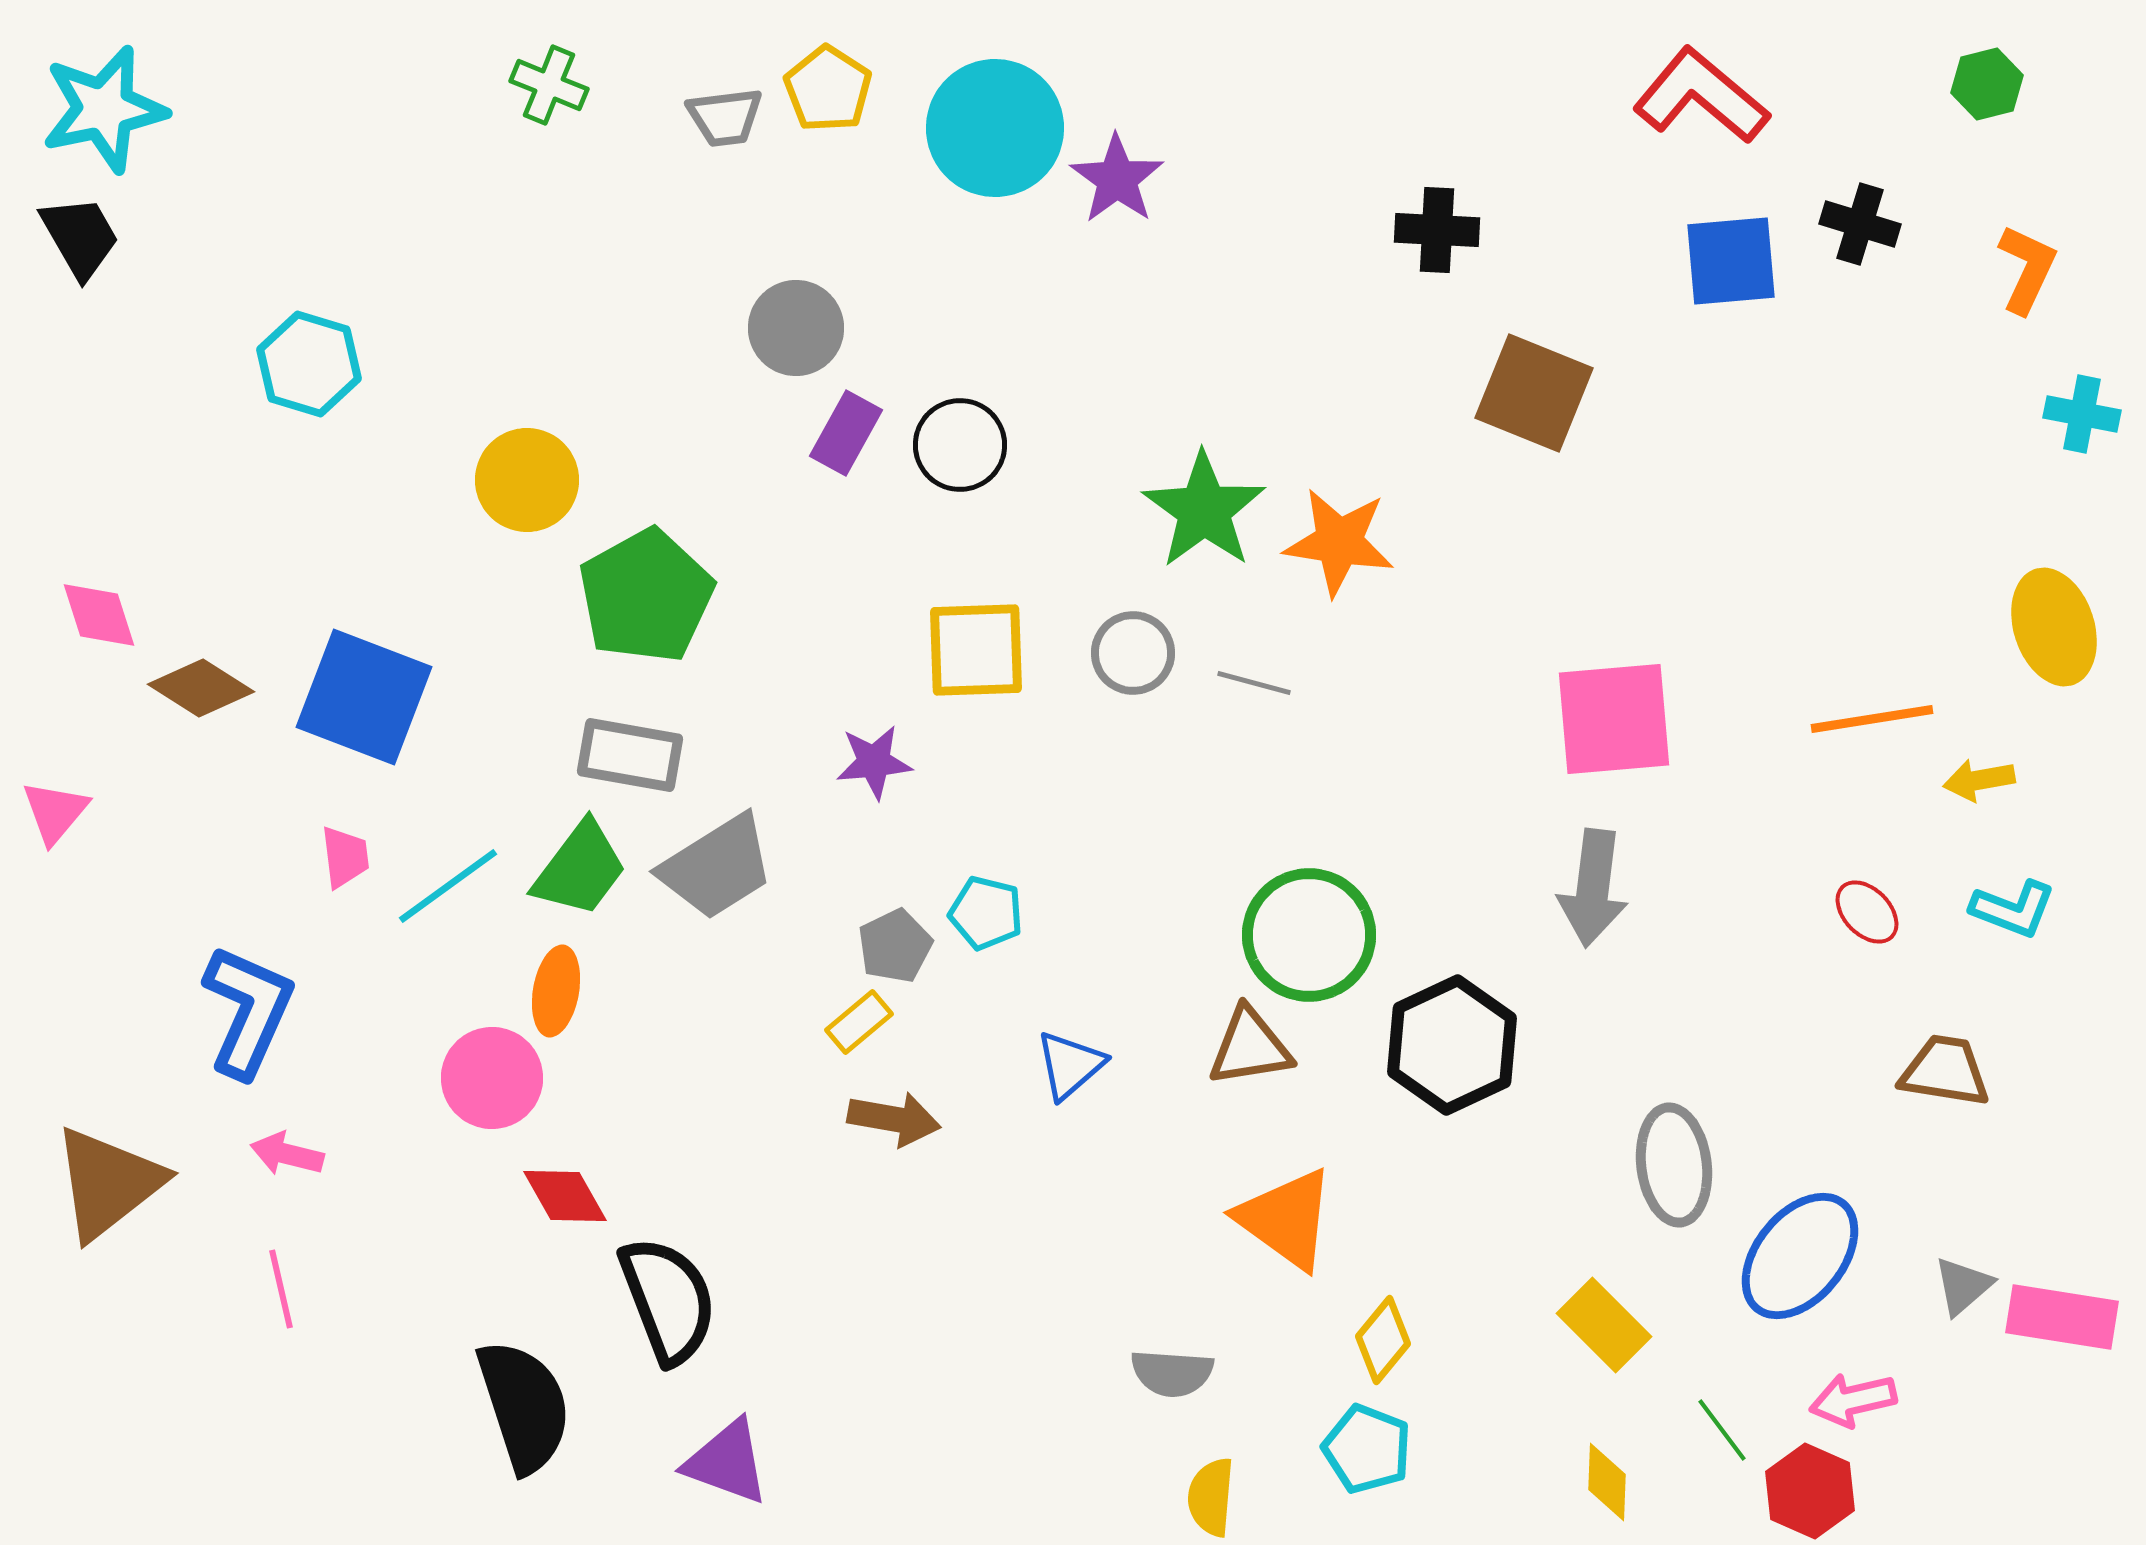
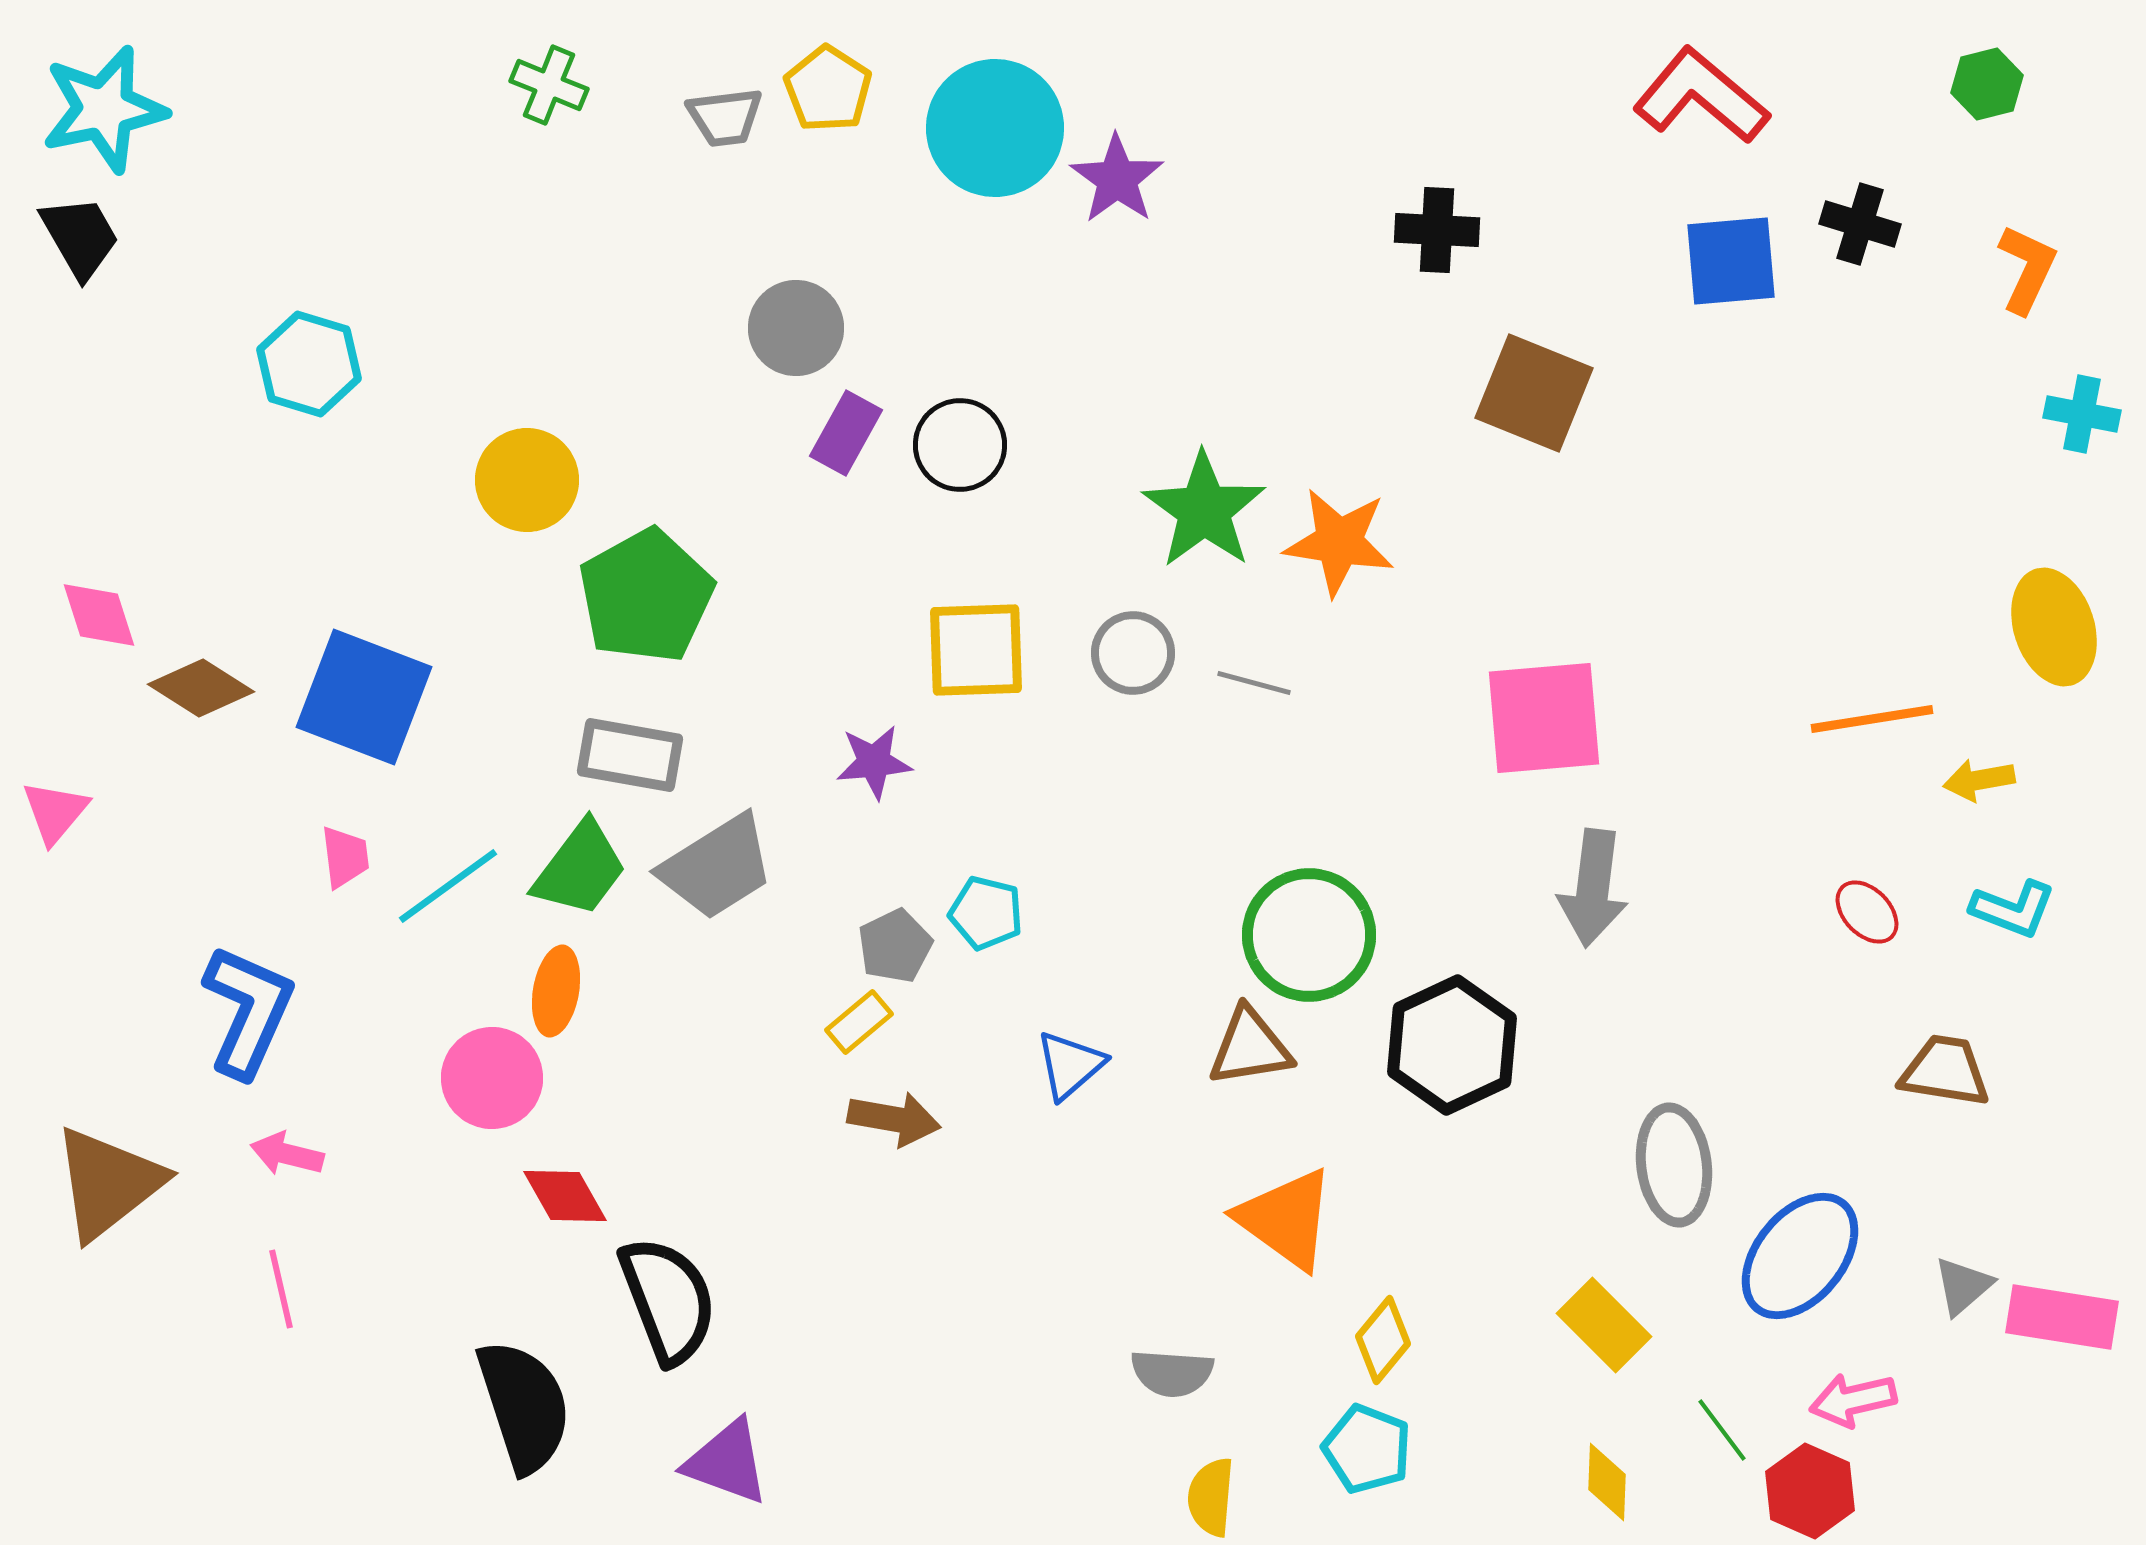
pink square at (1614, 719): moved 70 px left, 1 px up
